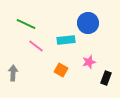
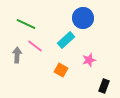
blue circle: moved 5 px left, 5 px up
cyan rectangle: rotated 36 degrees counterclockwise
pink line: moved 1 px left
pink star: moved 2 px up
gray arrow: moved 4 px right, 18 px up
black rectangle: moved 2 px left, 8 px down
